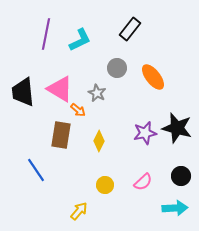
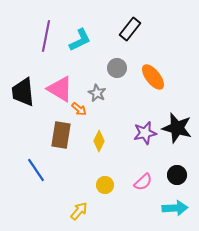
purple line: moved 2 px down
orange arrow: moved 1 px right, 1 px up
black circle: moved 4 px left, 1 px up
